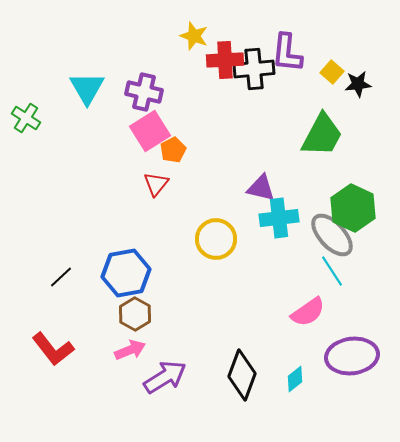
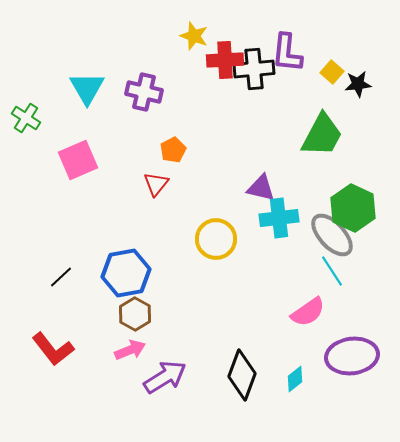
pink square: moved 72 px left, 29 px down; rotated 9 degrees clockwise
